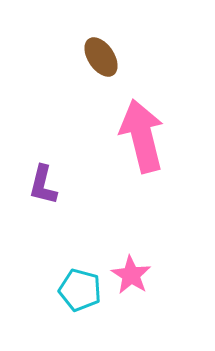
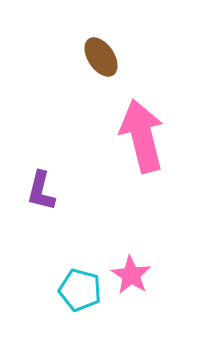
purple L-shape: moved 2 px left, 6 px down
